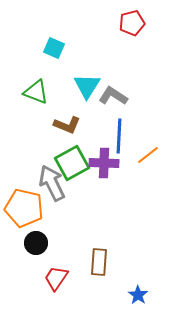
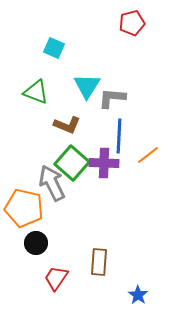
gray L-shape: moved 1 px left, 2 px down; rotated 28 degrees counterclockwise
green square: rotated 20 degrees counterclockwise
